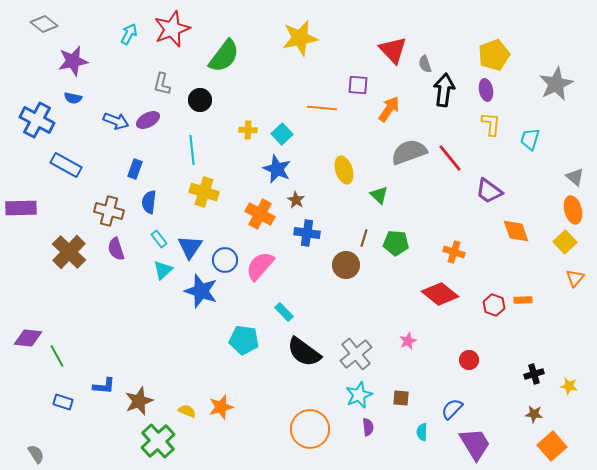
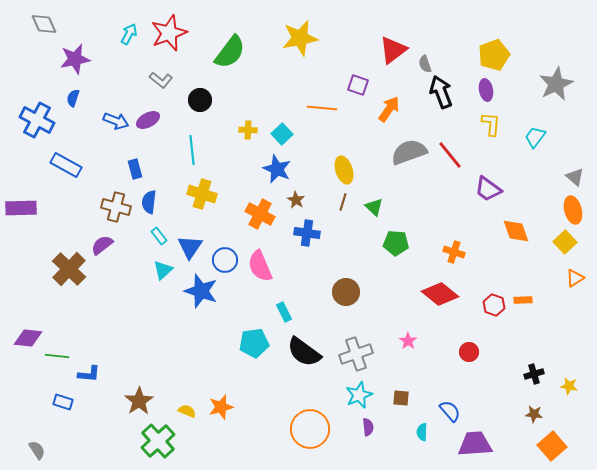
gray diamond at (44, 24): rotated 28 degrees clockwise
red star at (172, 29): moved 3 px left, 4 px down
red triangle at (393, 50): rotated 36 degrees clockwise
green semicircle at (224, 56): moved 6 px right, 4 px up
purple star at (73, 61): moved 2 px right, 2 px up
gray L-shape at (162, 84): moved 1 px left, 4 px up; rotated 65 degrees counterclockwise
purple square at (358, 85): rotated 15 degrees clockwise
black arrow at (444, 90): moved 3 px left, 2 px down; rotated 28 degrees counterclockwise
blue semicircle at (73, 98): rotated 96 degrees clockwise
cyan trapezoid at (530, 139): moved 5 px right, 2 px up; rotated 20 degrees clockwise
red line at (450, 158): moved 3 px up
blue rectangle at (135, 169): rotated 36 degrees counterclockwise
purple trapezoid at (489, 191): moved 1 px left, 2 px up
yellow cross at (204, 192): moved 2 px left, 2 px down
green triangle at (379, 195): moved 5 px left, 12 px down
brown cross at (109, 211): moved 7 px right, 4 px up
brown line at (364, 238): moved 21 px left, 36 px up
cyan rectangle at (159, 239): moved 3 px up
purple semicircle at (116, 249): moved 14 px left, 4 px up; rotated 70 degrees clockwise
brown cross at (69, 252): moved 17 px down
brown circle at (346, 265): moved 27 px down
pink semicircle at (260, 266): rotated 64 degrees counterclockwise
orange triangle at (575, 278): rotated 18 degrees clockwise
cyan rectangle at (284, 312): rotated 18 degrees clockwise
cyan pentagon at (244, 340): moved 10 px right, 3 px down; rotated 16 degrees counterclockwise
pink star at (408, 341): rotated 12 degrees counterclockwise
gray cross at (356, 354): rotated 20 degrees clockwise
green line at (57, 356): rotated 55 degrees counterclockwise
red circle at (469, 360): moved 8 px up
blue L-shape at (104, 386): moved 15 px left, 12 px up
brown star at (139, 401): rotated 12 degrees counterclockwise
blue semicircle at (452, 409): moved 2 px left, 2 px down; rotated 95 degrees clockwise
purple trapezoid at (475, 444): rotated 63 degrees counterclockwise
gray semicircle at (36, 454): moved 1 px right, 4 px up
